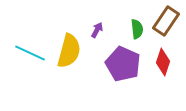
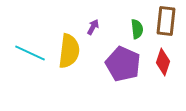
brown rectangle: rotated 28 degrees counterclockwise
purple arrow: moved 4 px left, 3 px up
yellow semicircle: rotated 8 degrees counterclockwise
